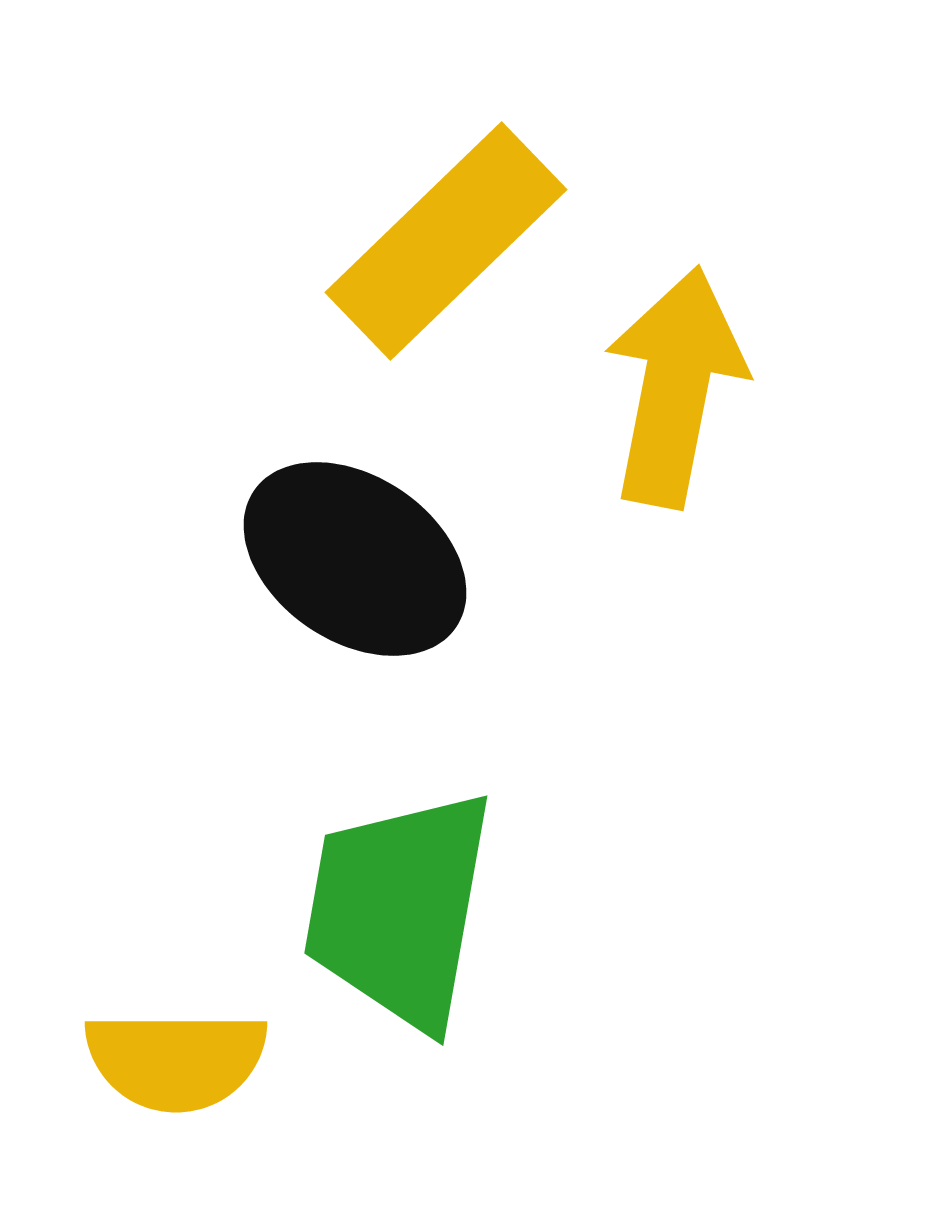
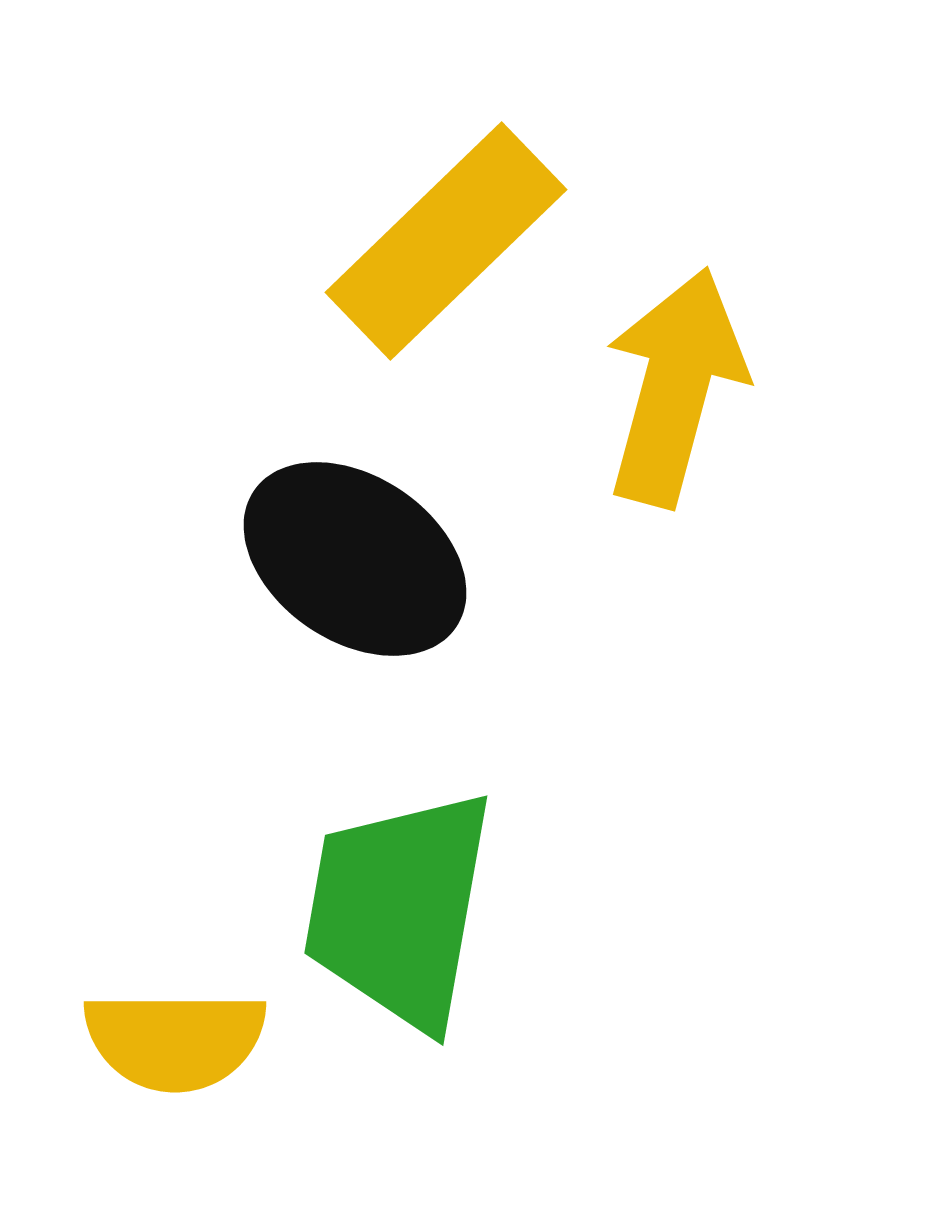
yellow arrow: rotated 4 degrees clockwise
yellow semicircle: moved 1 px left, 20 px up
